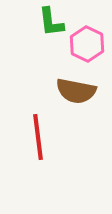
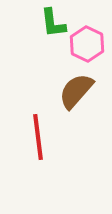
green L-shape: moved 2 px right, 1 px down
brown semicircle: rotated 120 degrees clockwise
